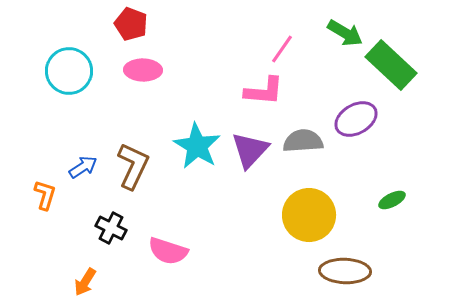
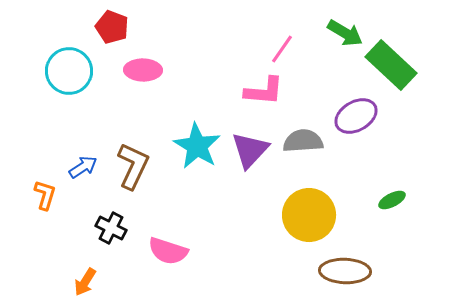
red pentagon: moved 19 px left, 3 px down
purple ellipse: moved 3 px up
